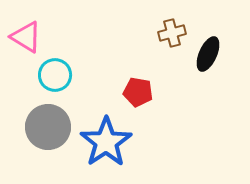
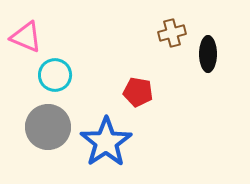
pink triangle: rotated 8 degrees counterclockwise
black ellipse: rotated 24 degrees counterclockwise
